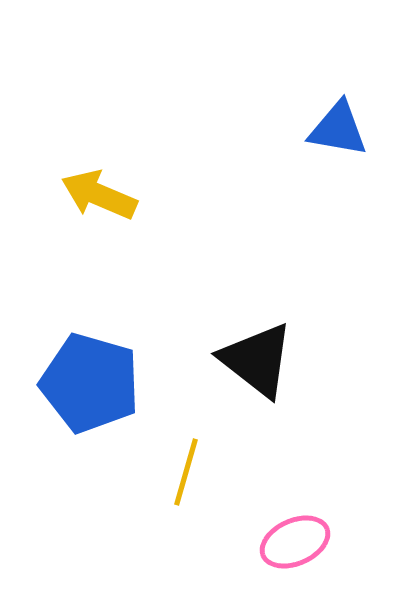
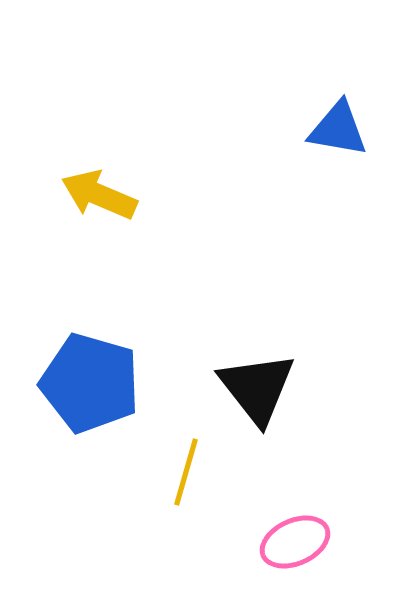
black triangle: moved 28 px down; rotated 14 degrees clockwise
